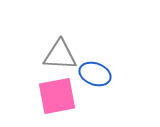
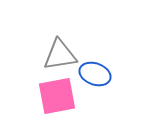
gray triangle: rotated 12 degrees counterclockwise
